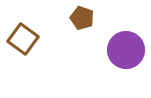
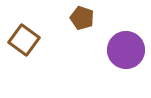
brown square: moved 1 px right, 1 px down
